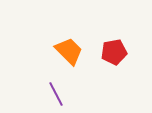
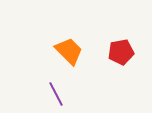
red pentagon: moved 7 px right
